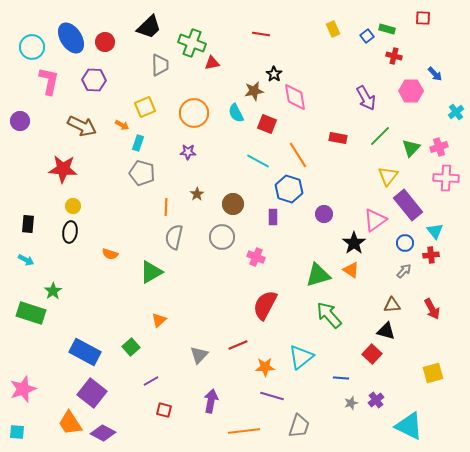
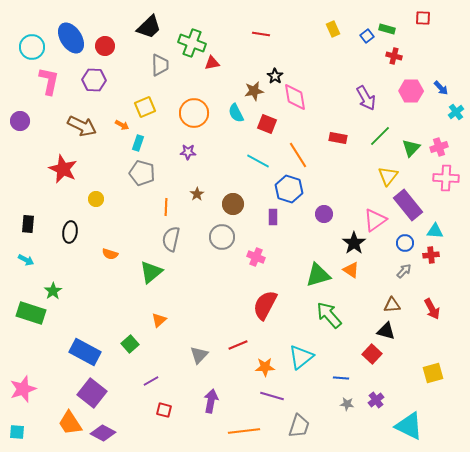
red circle at (105, 42): moved 4 px down
black star at (274, 74): moved 1 px right, 2 px down
blue arrow at (435, 74): moved 6 px right, 14 px down
red star at (63, 169): rotated 20 degrees clockwise
yellow circle at (73, 206): moved 23 px right, 7 px up
cyan triangle at (435, 231): rotated 48 degrees counterclockwise
gray semicircle at (174, 237): moved 3 px left, 2 px down
green triangle at (151, 272): rotated 10 degrees counterclockwise
green square at (131, 347): moved 1 px left, 3 px up
gray star at (351, 403): moved 4 px left, 1 px down; rotated 24 degrees clockwise
